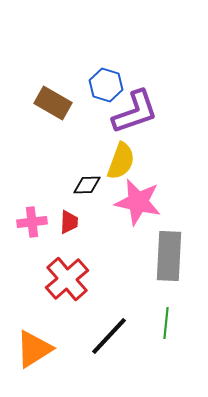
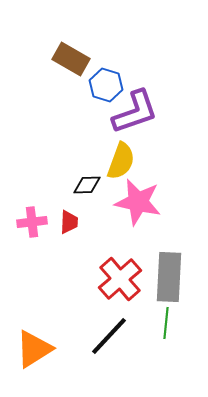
brown rectangle: moved 18 px right, 44 px up
gray rectangle: moved 21 px down
red cross: moved 53 px right
